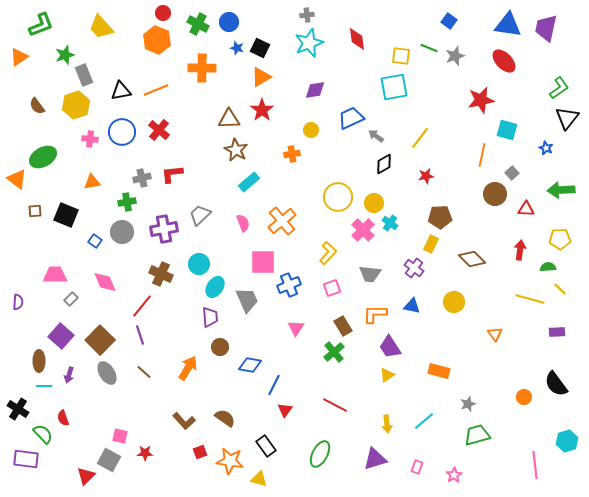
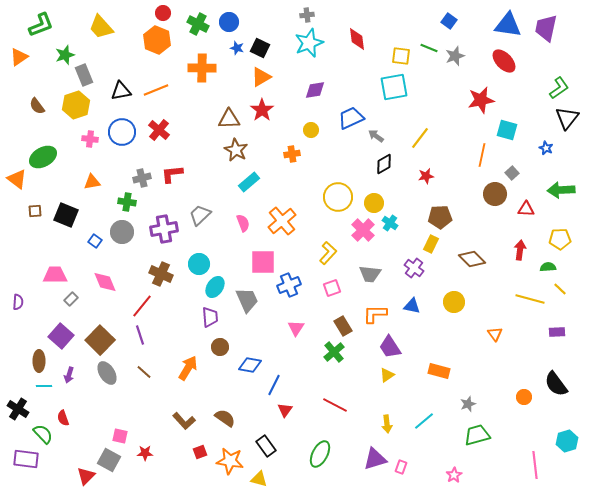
green cross at (127, 202): rotated 18 degrees clockwise
pink rectangle at (417, 467): moved 16 px left
